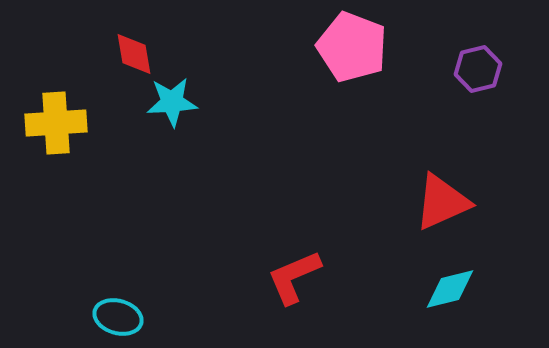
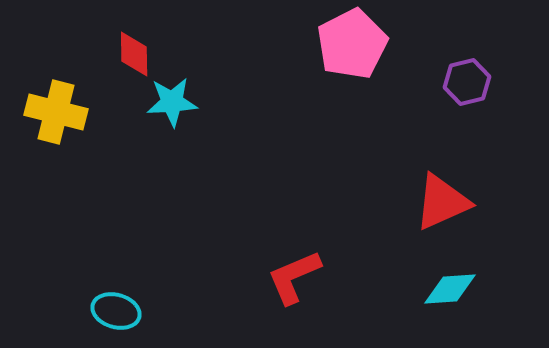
pink pentagon: moved 3 px up; rotated 24 degrees clockwise
red diamond: rotated 9 degrees clockwise
purple hexagon: moved 11 px left, 13 px down
yellow cross: moved 11 px up; rotated 18 degrees clockwise
cyan diamond: rotated 10 degrees clockwise
cyan ellipse: moved 2 px left, 6 px up
